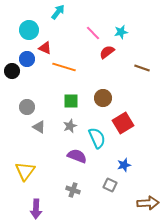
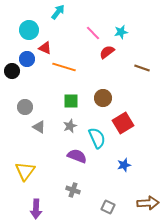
gray circle: moved 2 px left
gray square: moved 2 px left, 22 px down
